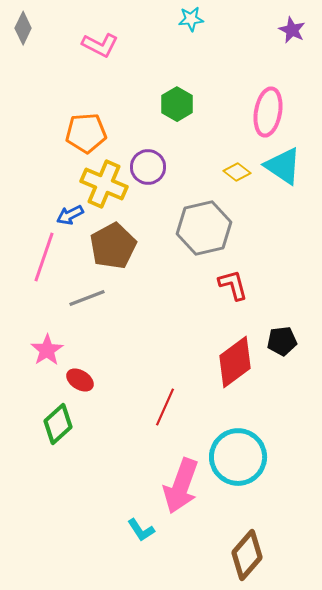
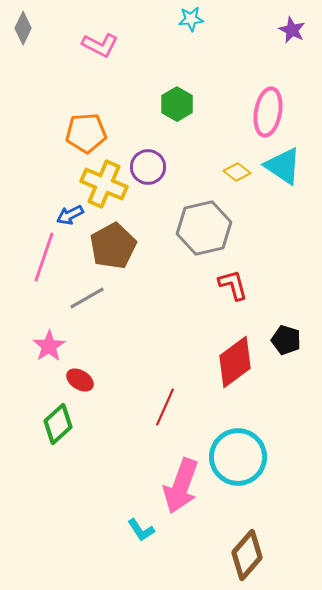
gray line: rotated 9 degrees counterclockwise
black pentagon: moved 4 px right, 1 px up; rotated 24 degrees clockwise
pink star: moved 2 px right, 4 px up
